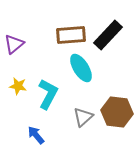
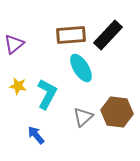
cyan L-shape: moved 1 px left
